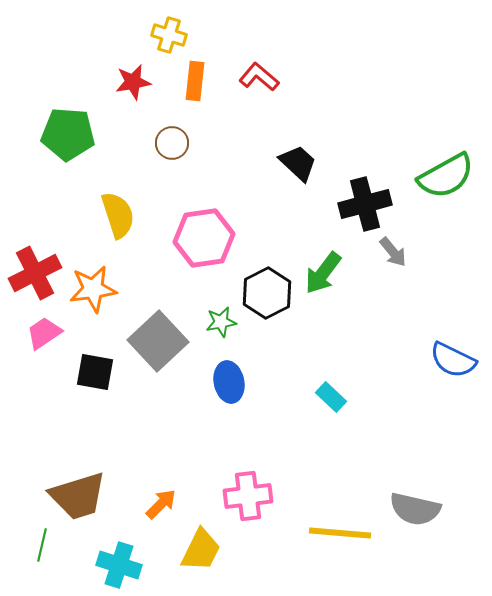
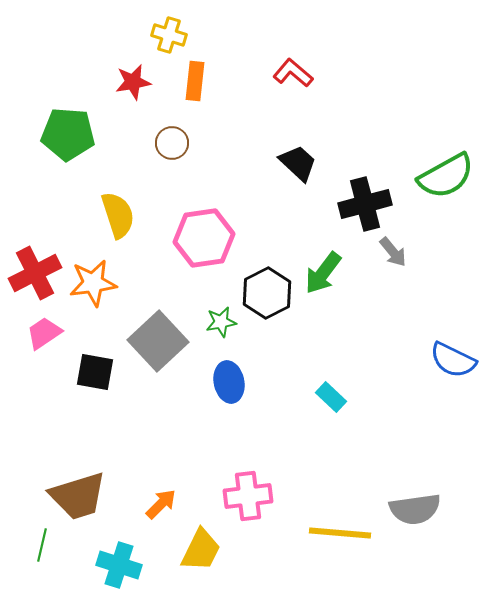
red L-shape: moved 34 px right, 4 px up
orange star: moved 6 px up
gray semicircle: rotated 21 degrees counterclockwise
